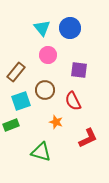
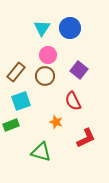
cyan triangle: rotated 12 degrees clockwise
purple square: rotated 30 degrees clockwise
brown circle: moved 14 px up
red L-shape: moved 2 px left
